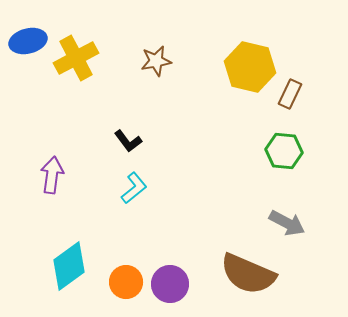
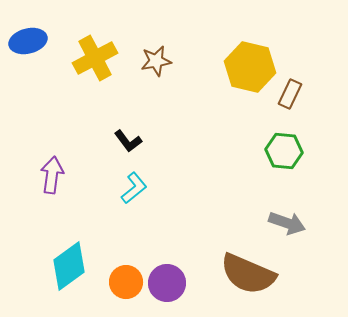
yellow cross: moved 19 px right
gray arrow: rotated 9 degrees counterclockwise
purple circle: moved 3 px left, 1 px up
